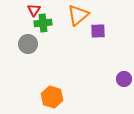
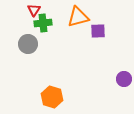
orange triangle: moved 2 px down; rotated 25 degrees clockwise
